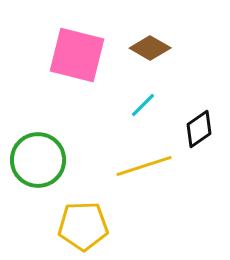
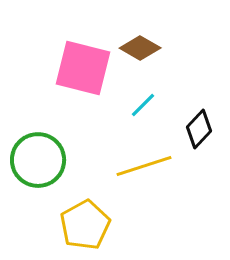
brown diamond: moved 10 px left
pink square: moved 6 px right, 13 px down
black diamond: rotated 12 degrees counterclockwise
yellow pentagon: moved 2 px right, 1 px up; rotated 27 degrees counterclockwise
